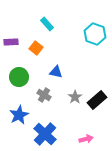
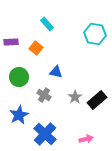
cyan hexagon: rotated 10 degrees counterclockwise
